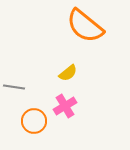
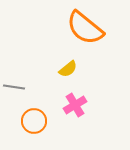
orange semicircle: moved 2 px down
yellow semicircle: moved 4 px up
pink cross: moved 10 px right, 1 px up
